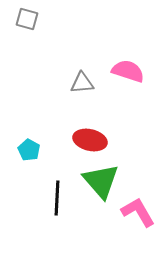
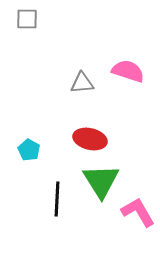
gray square: rotated 15 degrees counterclockwise
red ellipse: moved 1 px up
green triangle: rotated 9 degrees clockwise
black line: moved 1 px down
